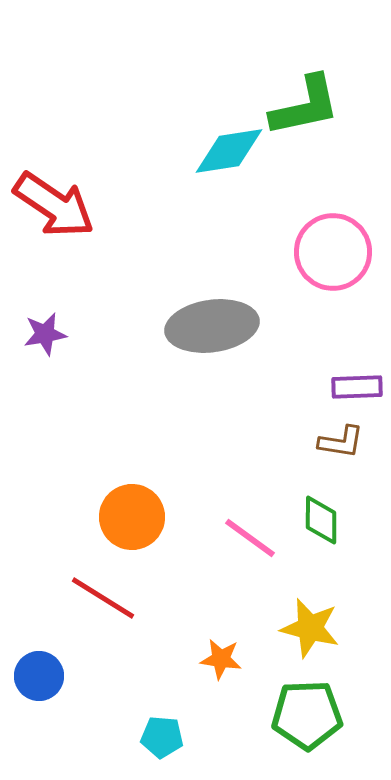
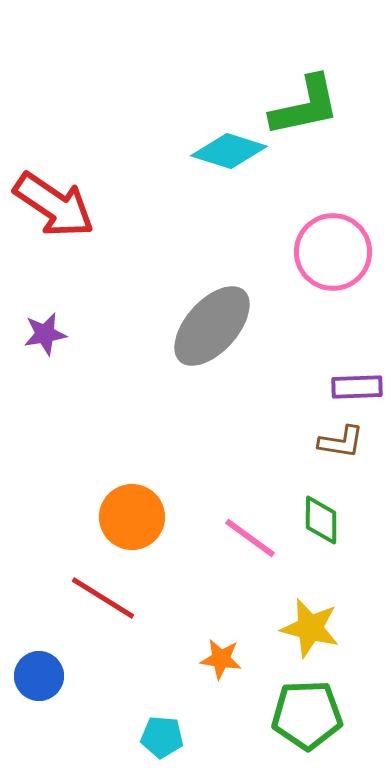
cyan diamond: rotated 26 degrees clockwise
gray ellipse: rotated 40 degrees counterclockwise
